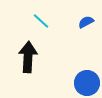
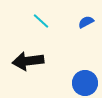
black arrow: moved 4 px down; rotated 100 degrees counterclockwise
blue circle: moved 2 px left
